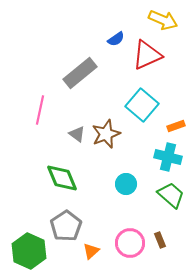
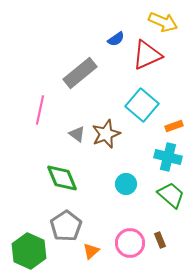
yellow arrow: moved 2 px down
orange rectangle: moved 2 px left
